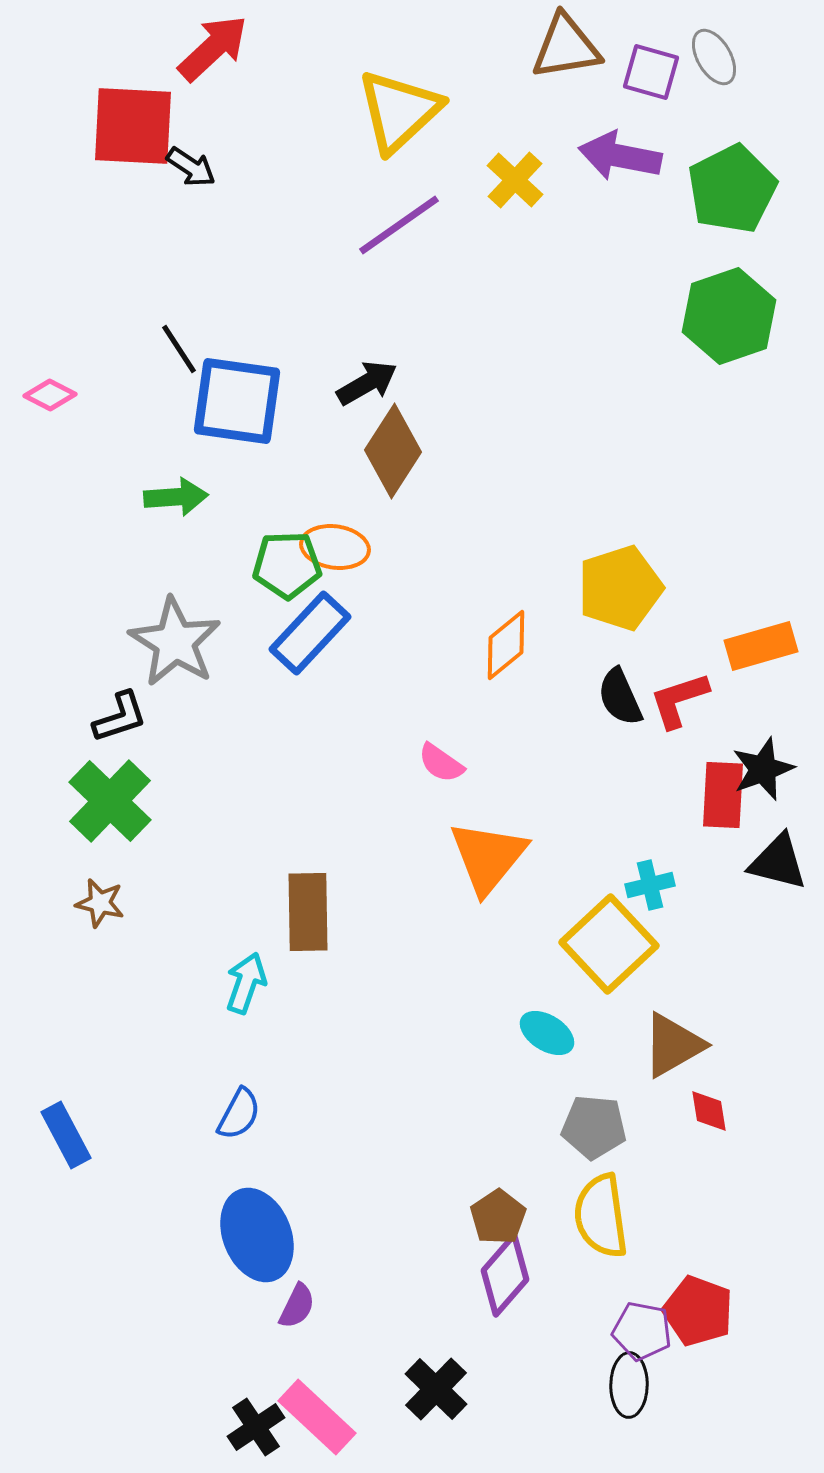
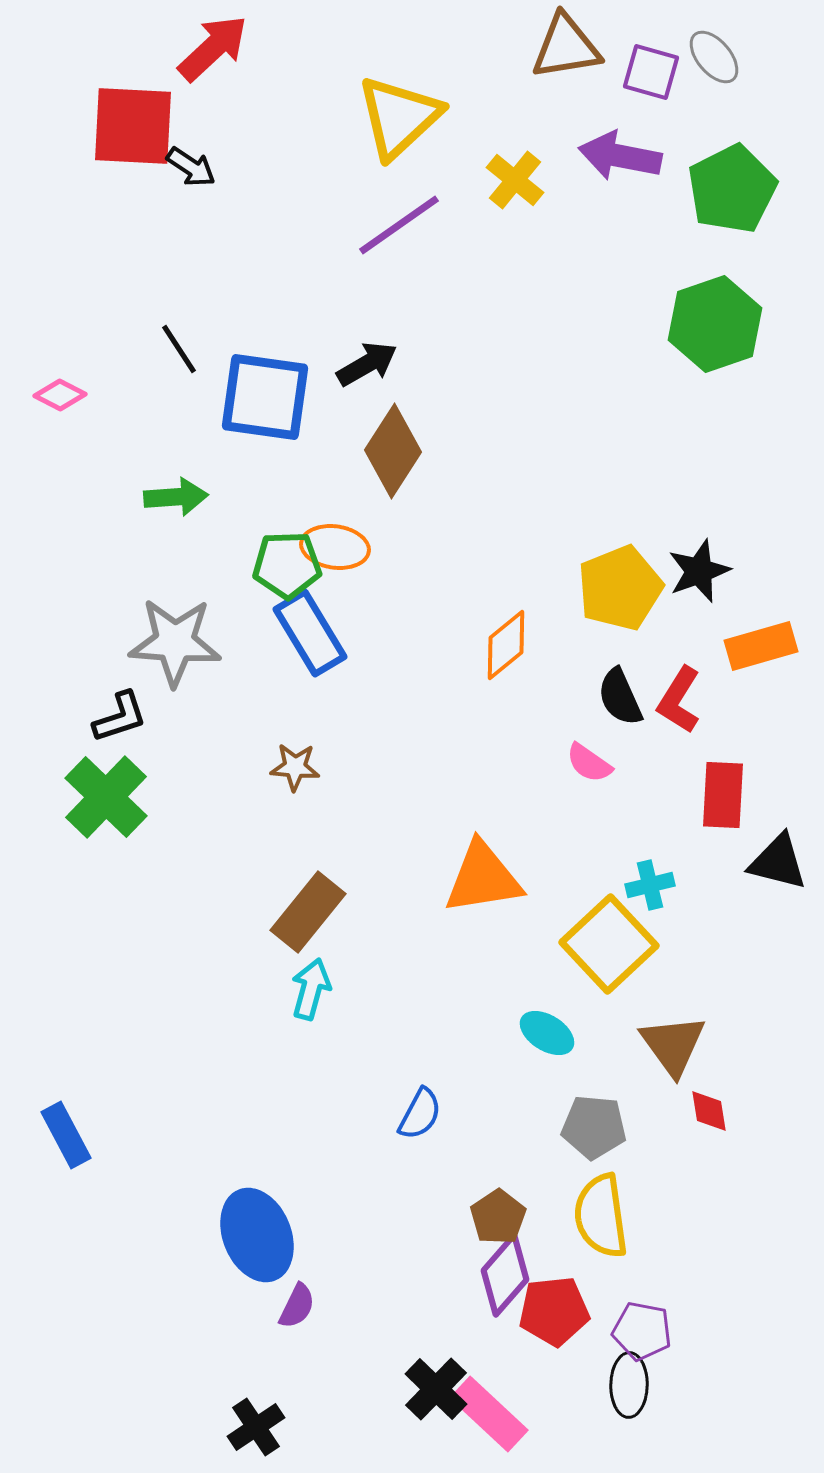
gray ellipse at (714, 57): rotated 10 degrees counterclockwise
yellow triangle at (399, 111): moved 6 px down
yellow cross at (515, 180): rotated 4 degrees counterclockwise
green hexagon at (729, 316): moved 14 px left, 8 px down
black arrow at (367, 383): moved 19 px up
pink diamond at (50, 395): moved 10 px right
blue square at (237, 401): moved 28 px right, 4 px up
yellow pentagon at (620, 588): rotated 4 degrees counterclockwise
blue rectangle at (310, 633): rotated 74 degrees counterclockwise
gray star at (175, 642): rotated 28 degrees counterclockwise
red L-shape at (679, 700): rotated 40 degrees counterclockwise
pink semicircle at (441, 763): moved 148 px right
black star at (763, 769): moved 64 px left, 198 px up
green cross at (110, 801): moved 4 px left, 4 px up
orange triangle at (488, 857): moved 5 px left, 21 px down; rotated 42 degrees clockwise
brown star at (100, 903): moved 195 px right, 136 px up; rotated 9 degrees counterclockwise
brown rectangle at (308, 912): rotated 40 degrees clockwise
cyan arrow at (246, 983): moved 65 px right, 6 px down; rotated 4 degrees counterclockwise
brown triangle at (673, 1045): rotated 36 degrees counterclockwise
blue semicircle at (239, 1114): moved 181 px right
red pentagon at (698, 1311): moved 144 px left; rotated 26 degrees counterclockwise
pink rectangle at (317, 1417): moved 172 px right, 3 px up
